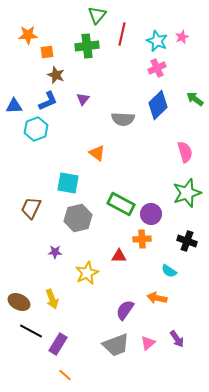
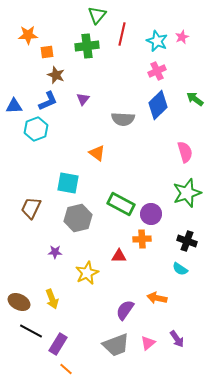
pink cross: moved 3 px down
cyan semicircle: moved 11 px right, 2 px up
orange line: moved 1 px right, 6 px up
